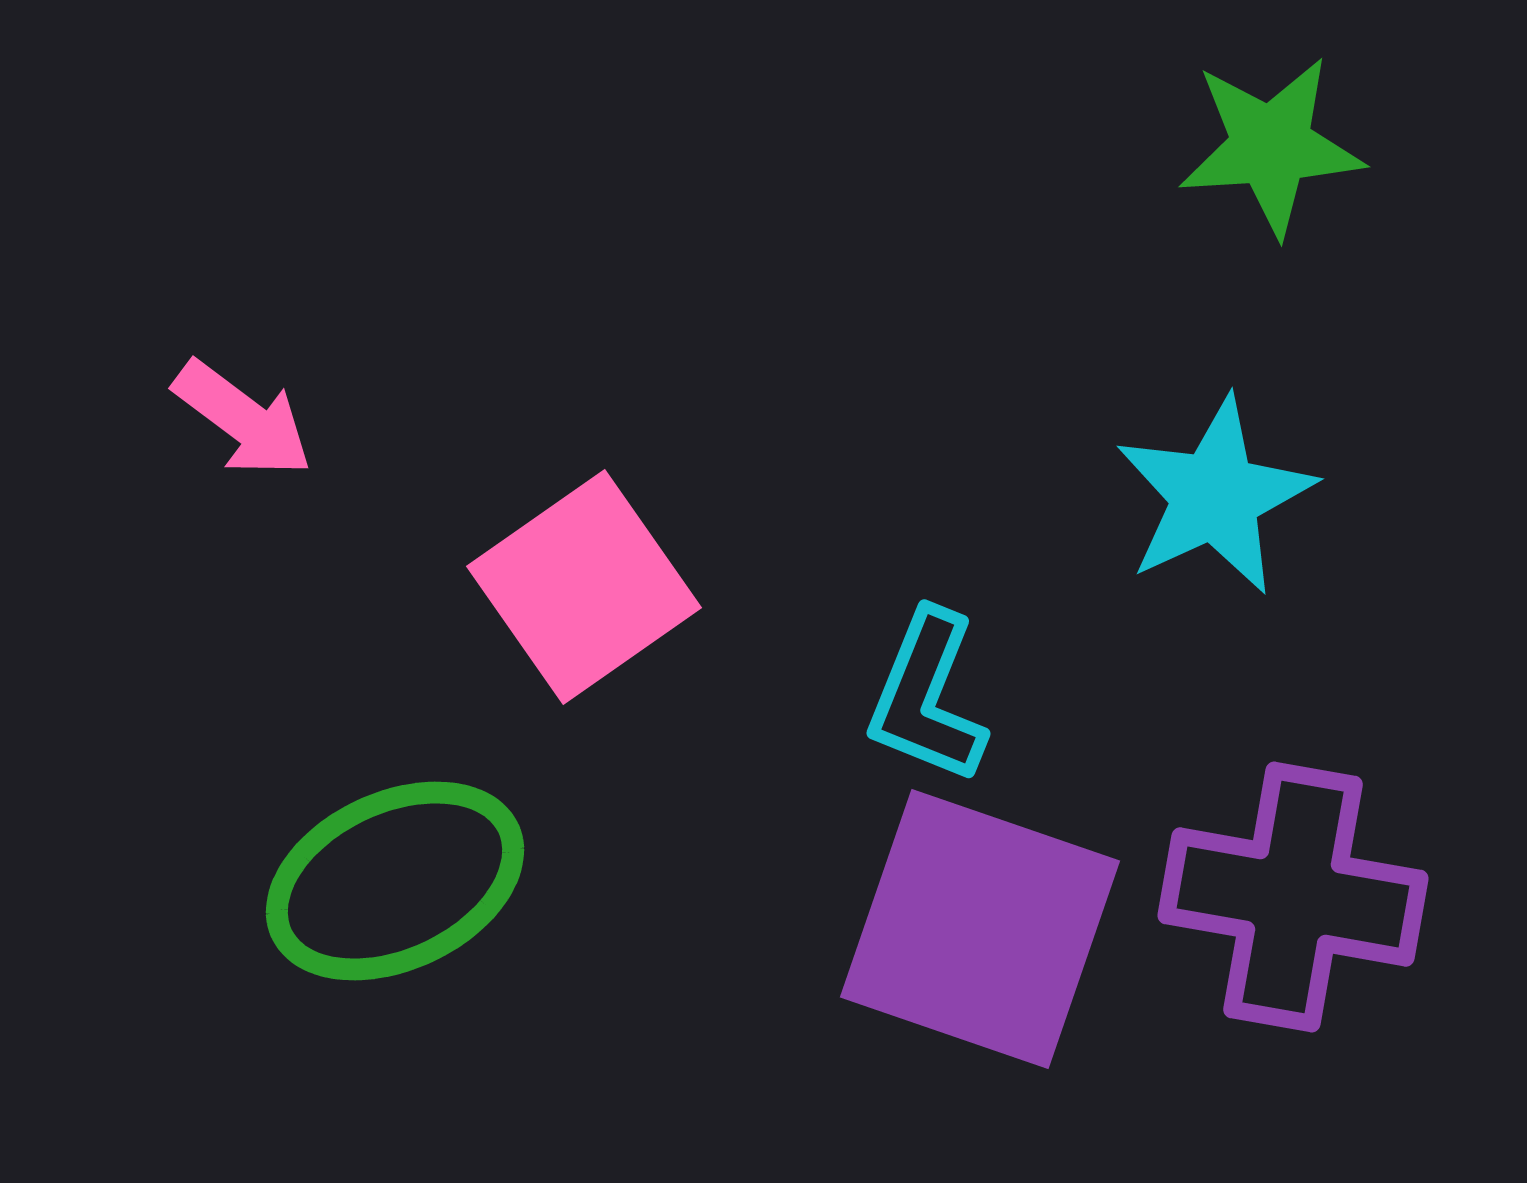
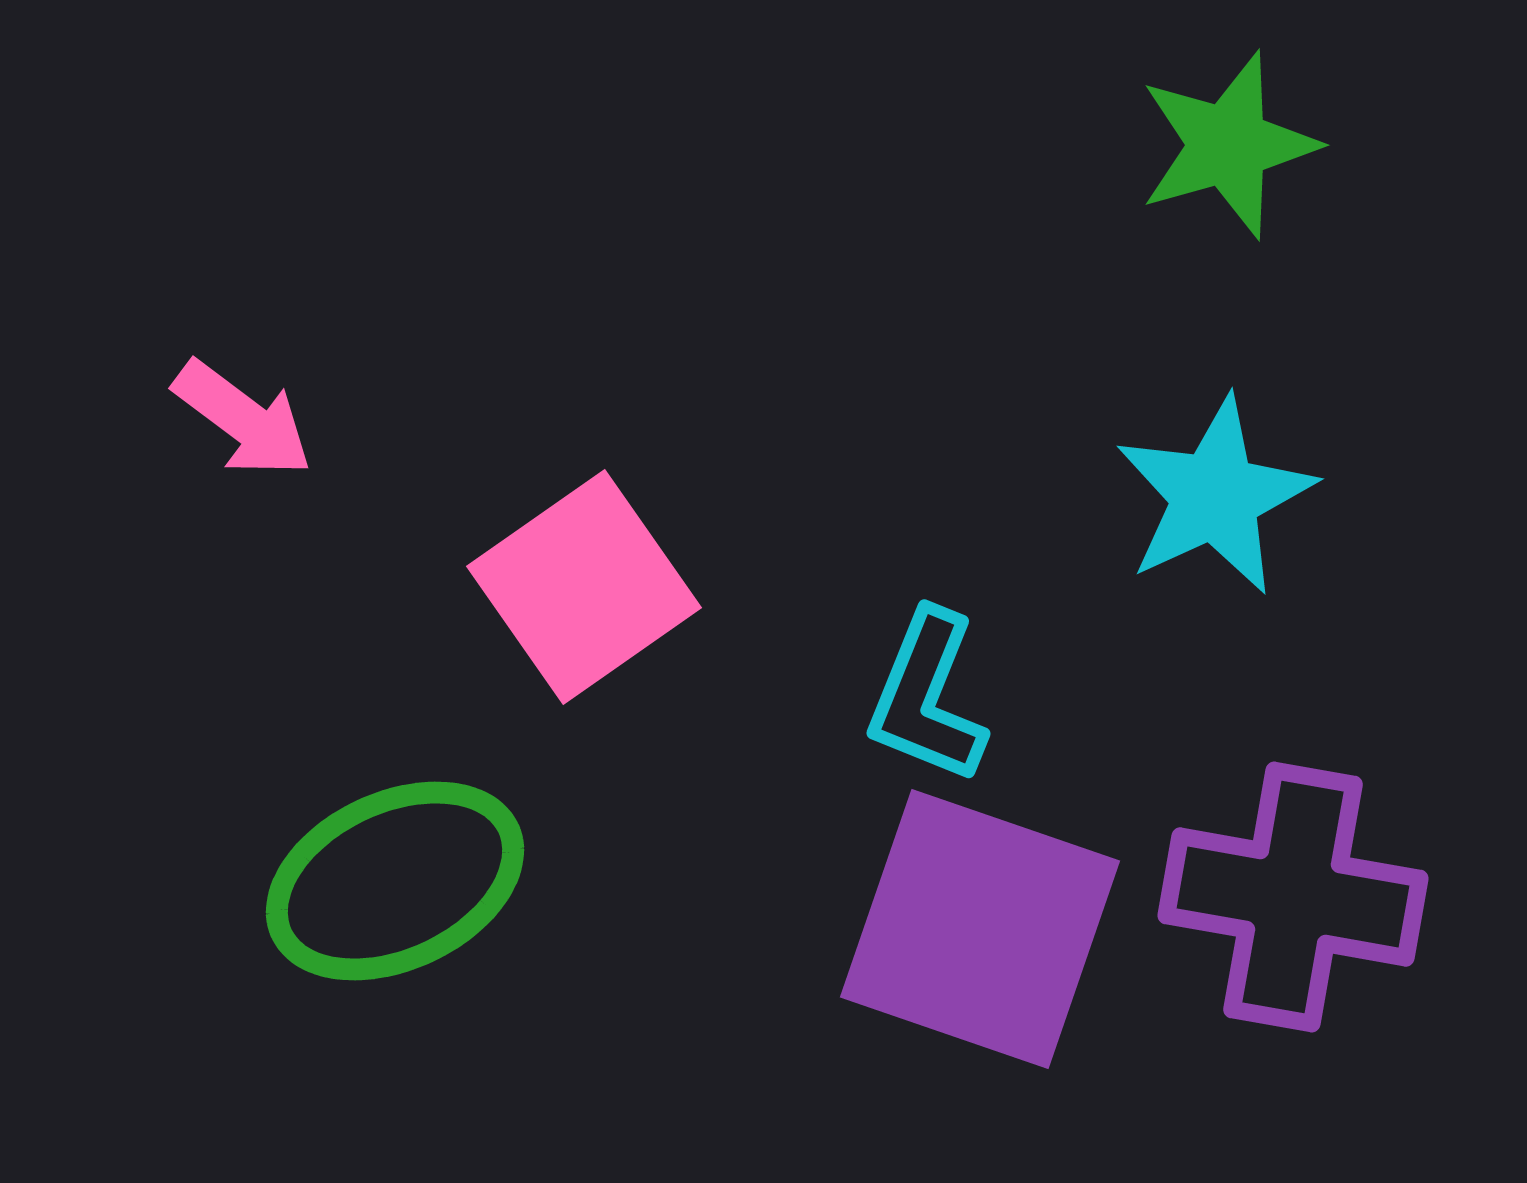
green star: moved 43 px left, 1 px up; rotated 12 degrees counterclockwise
